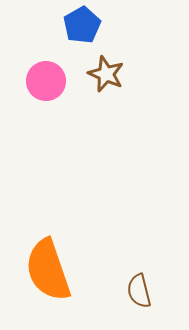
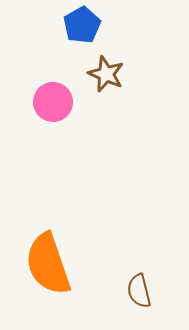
pink circle: moved 7 px right, 21 px down
orange semicircle: moved 6 px up
